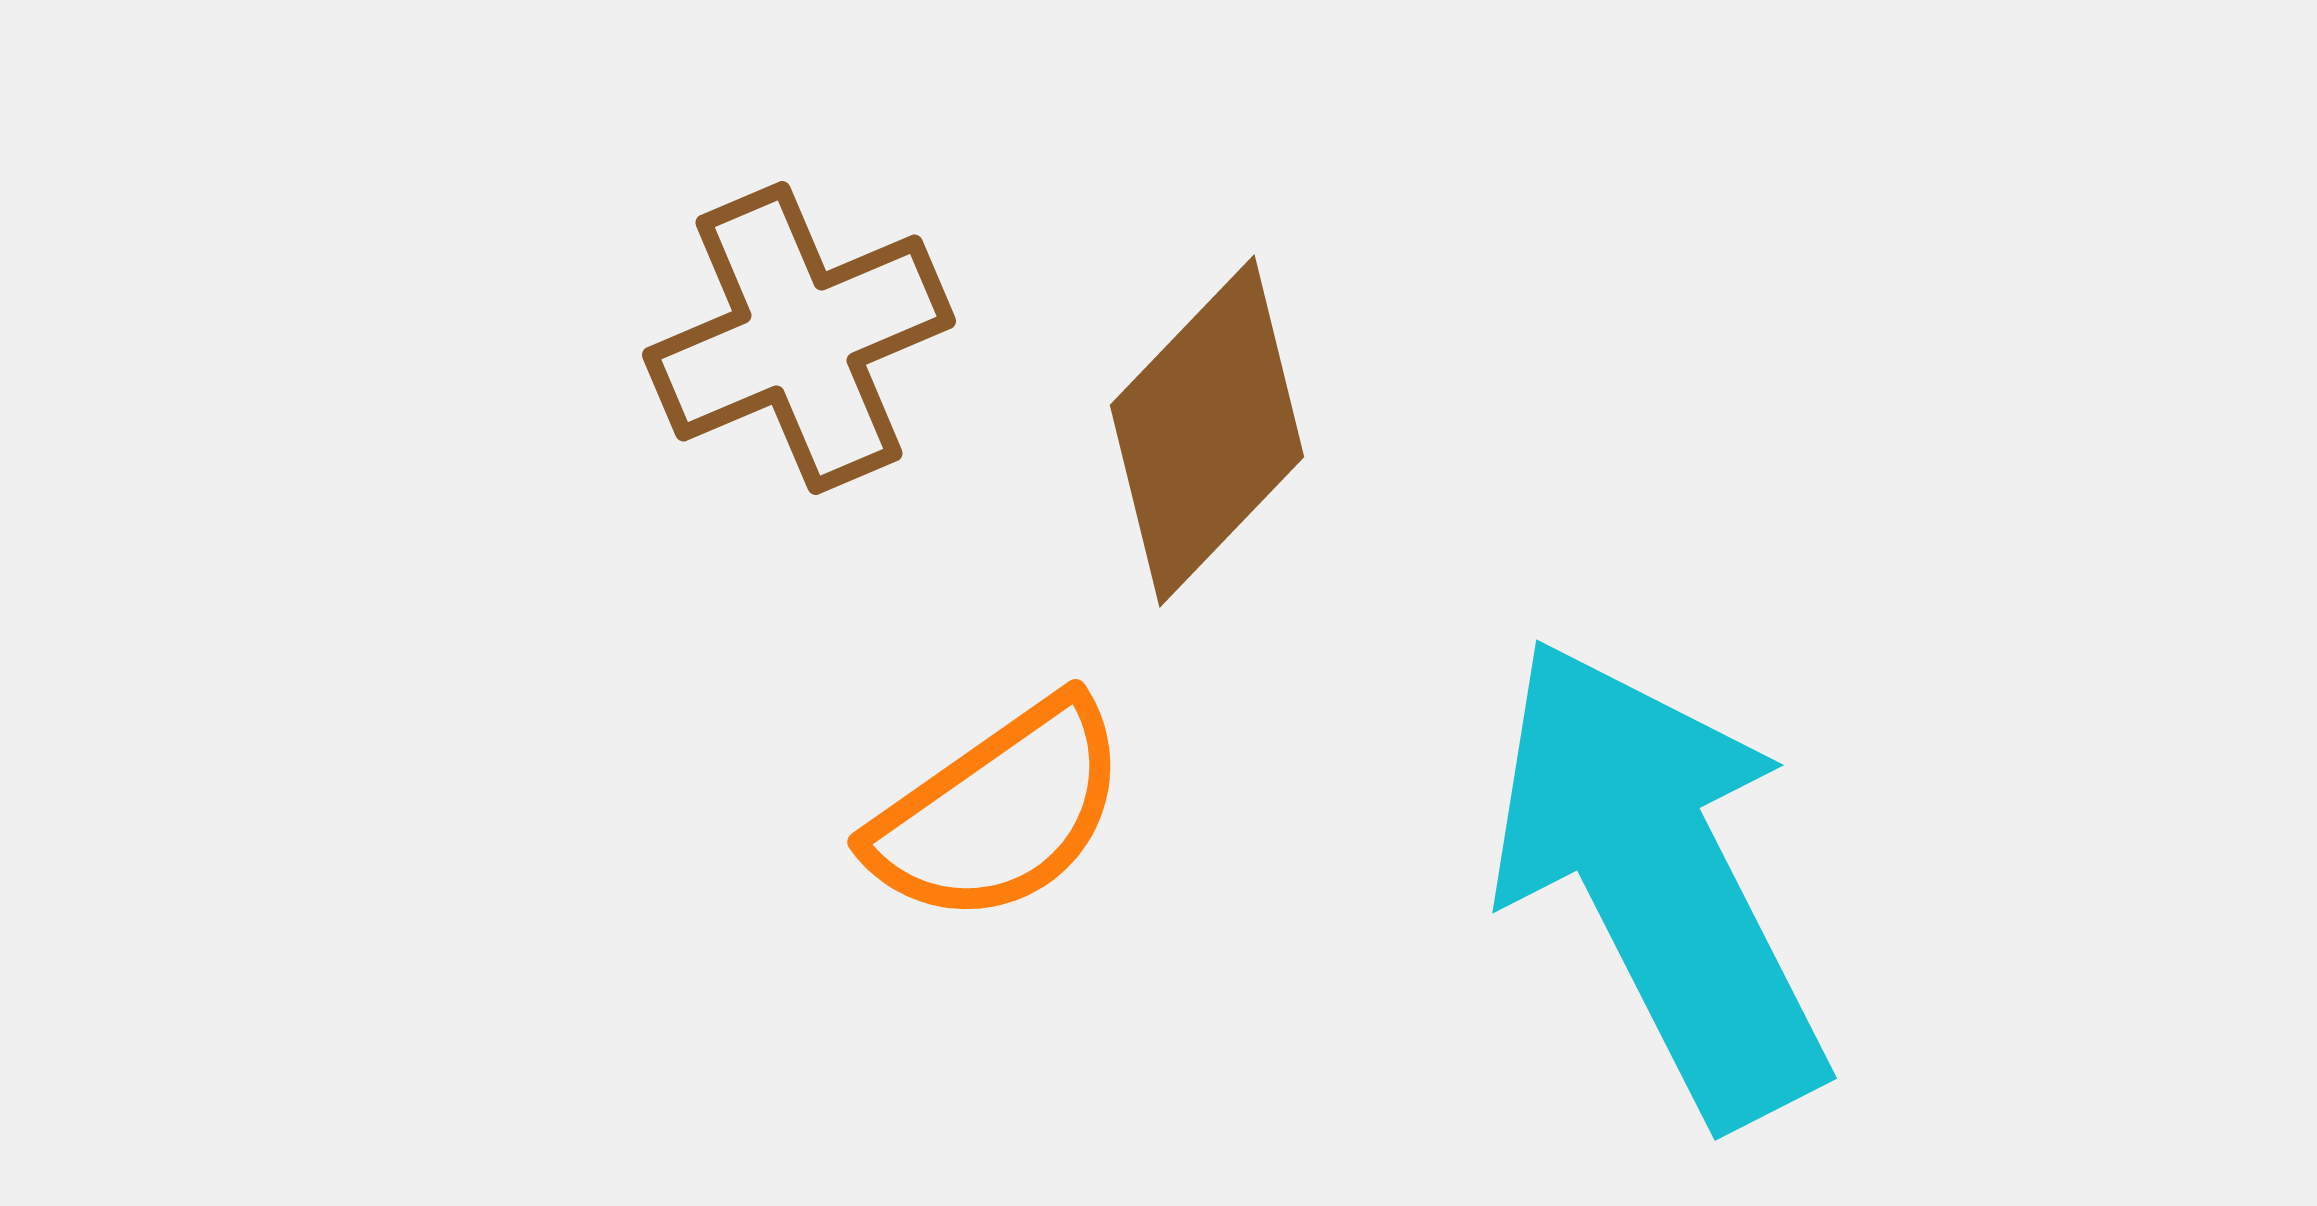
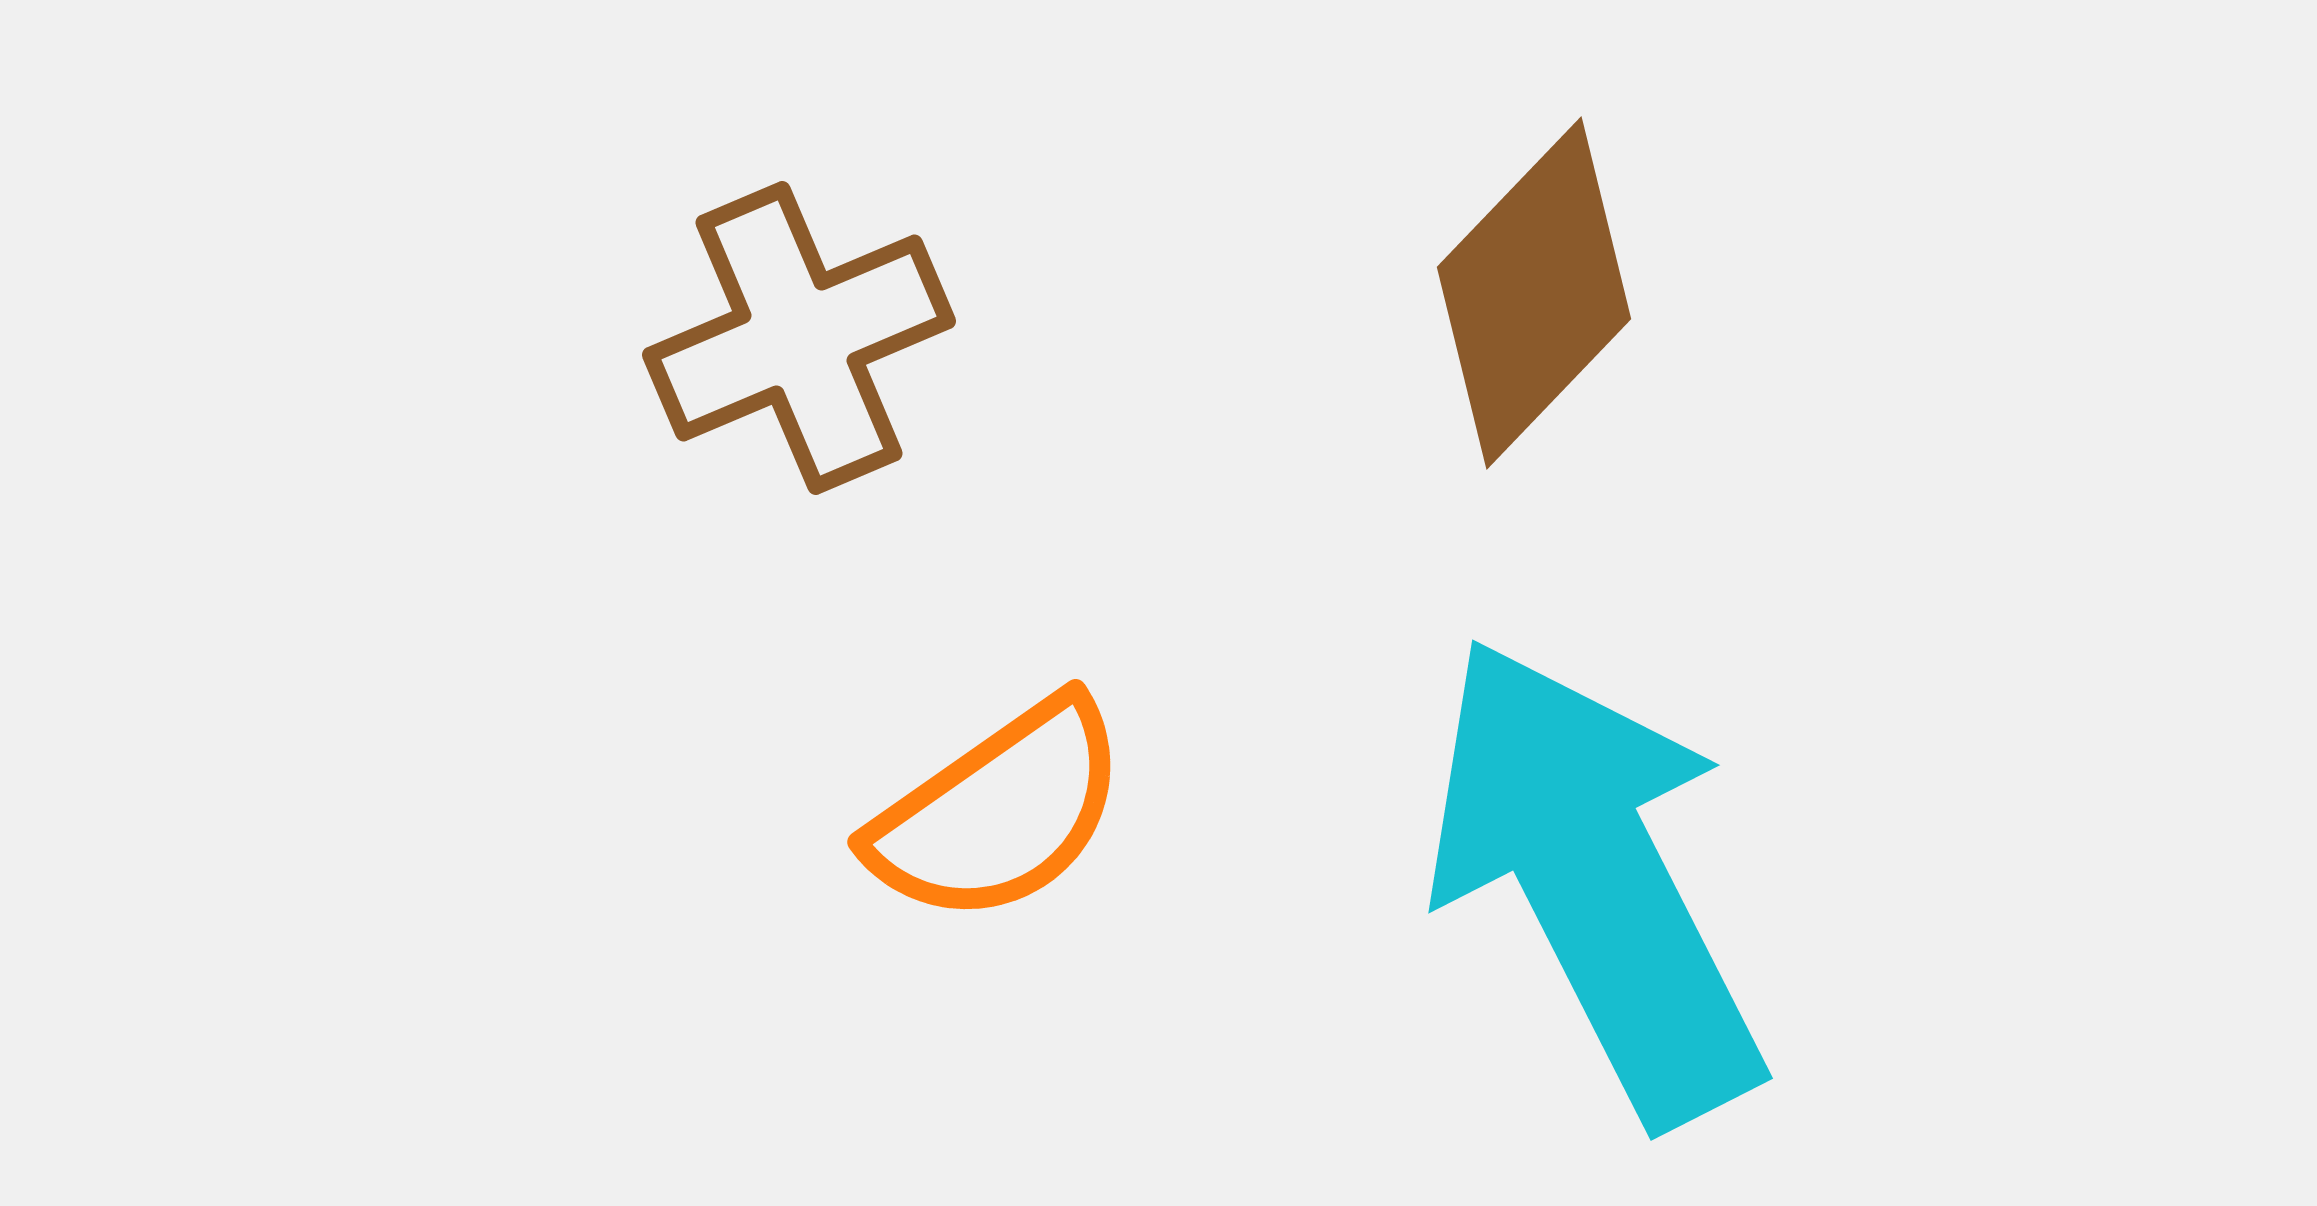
brown diamond: moved 327 px right, 138 px up
cyan arrow: moved 64 px left
